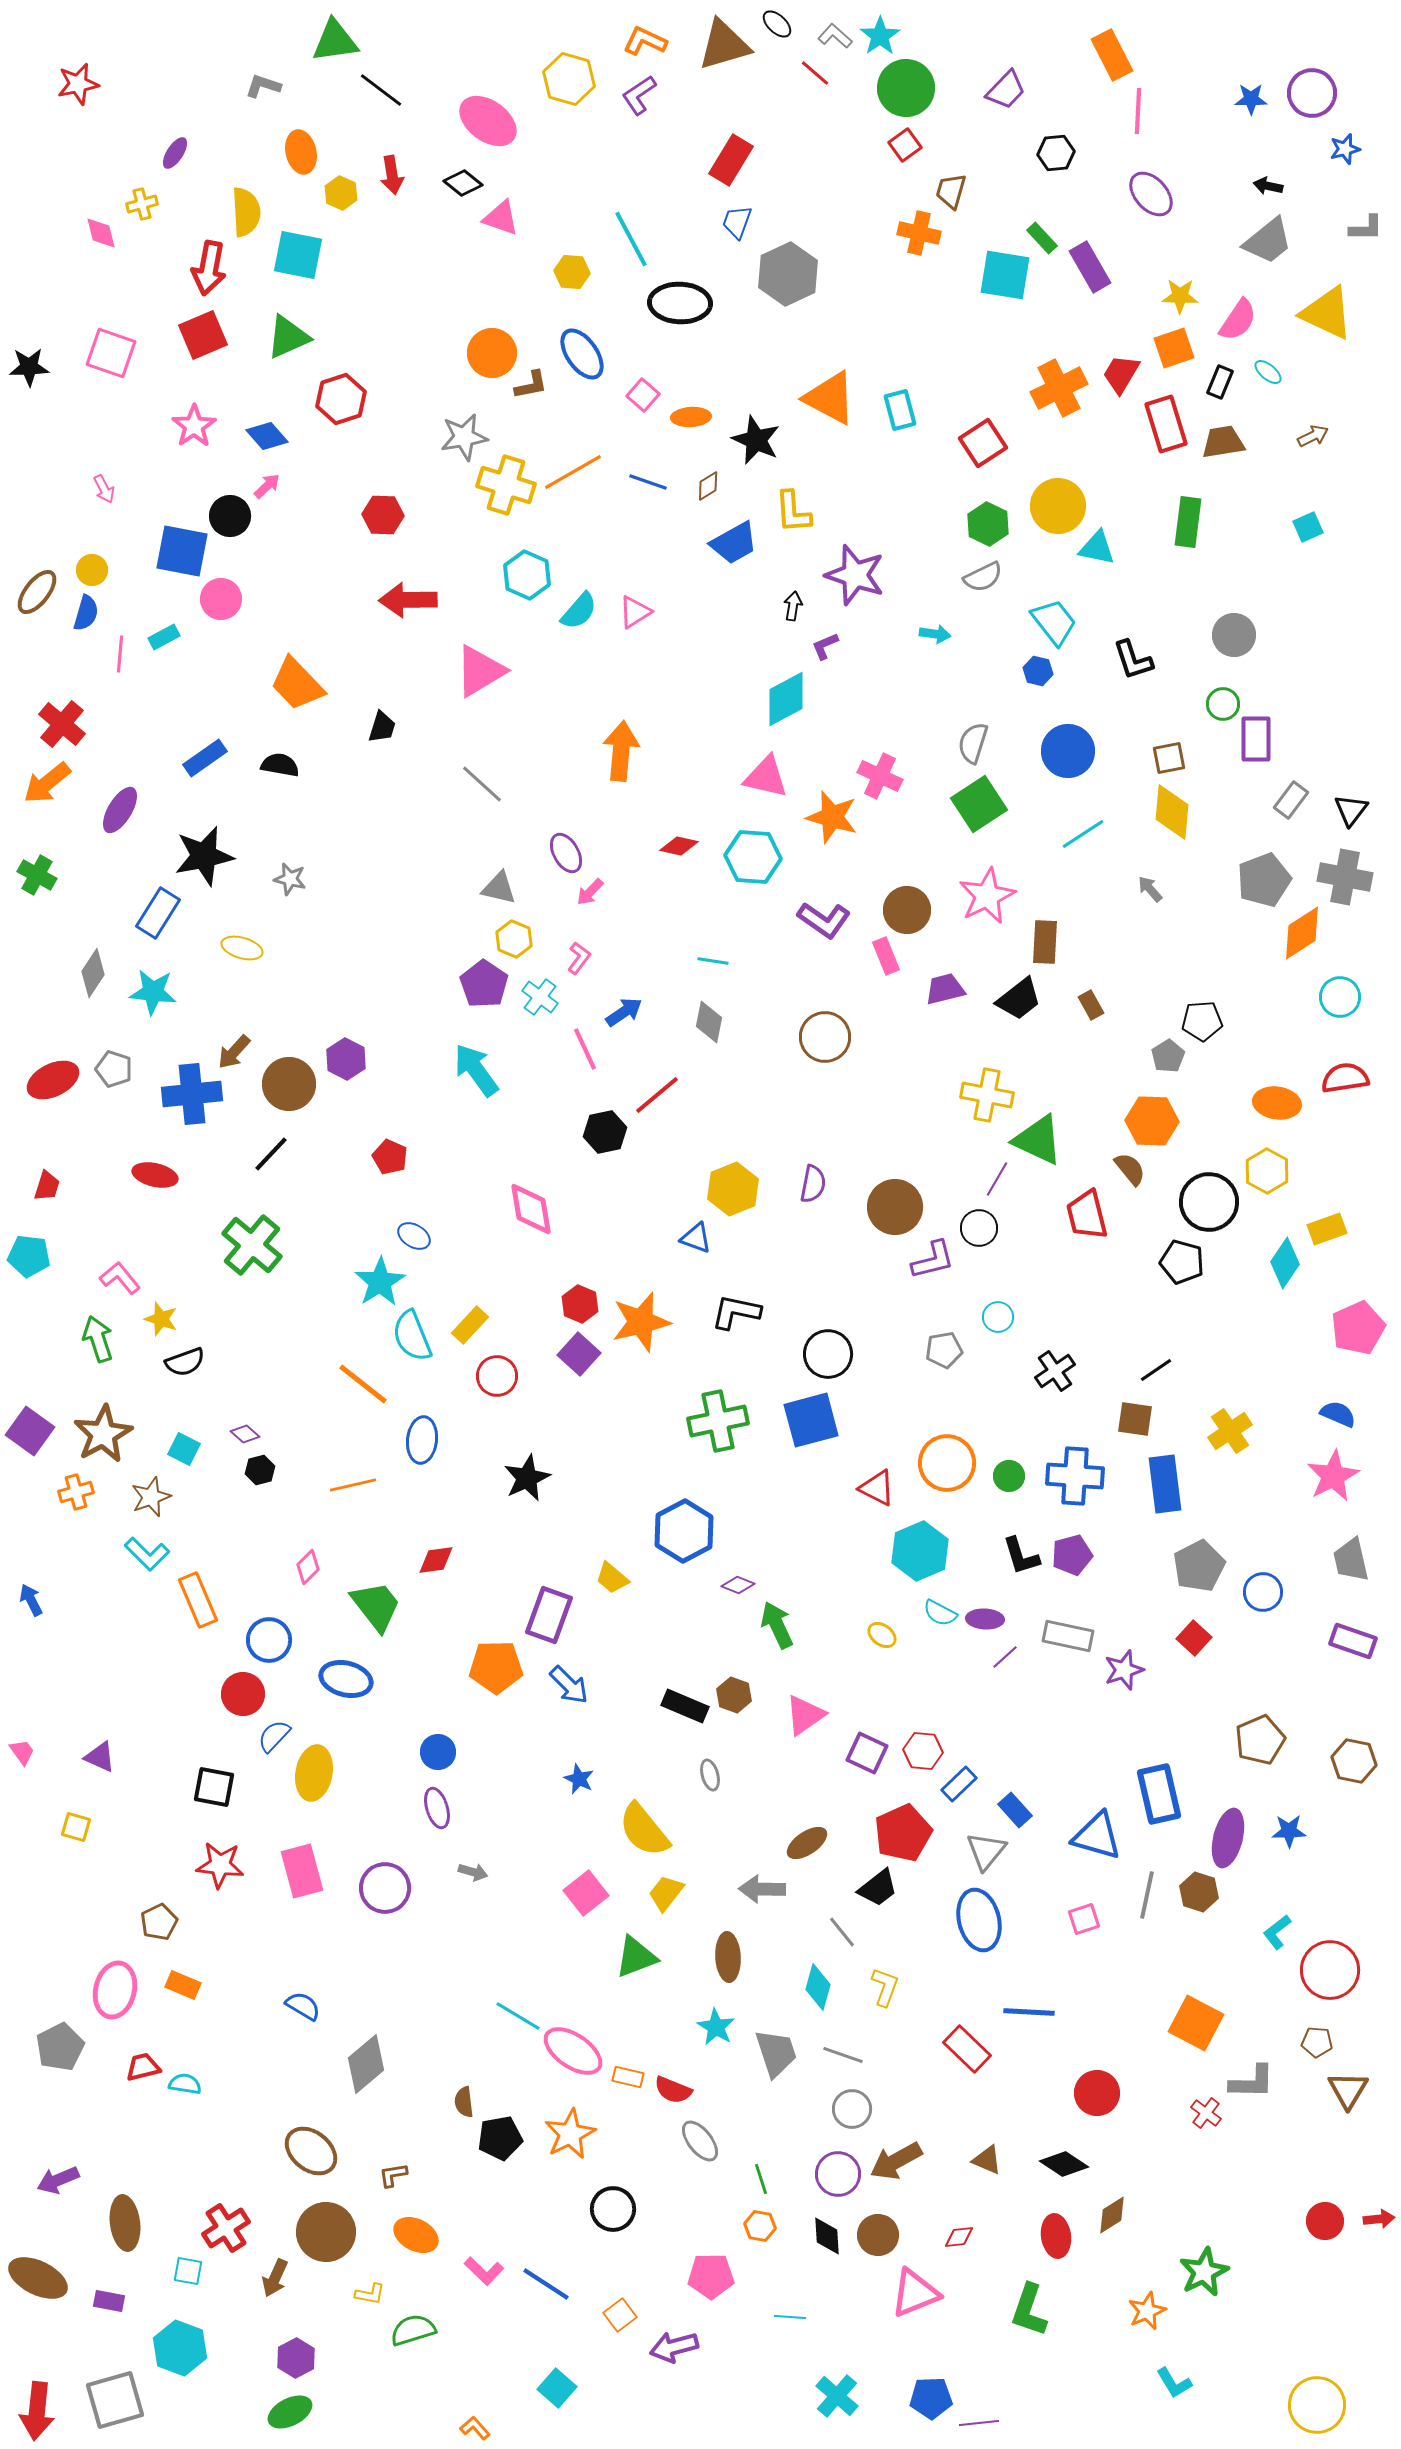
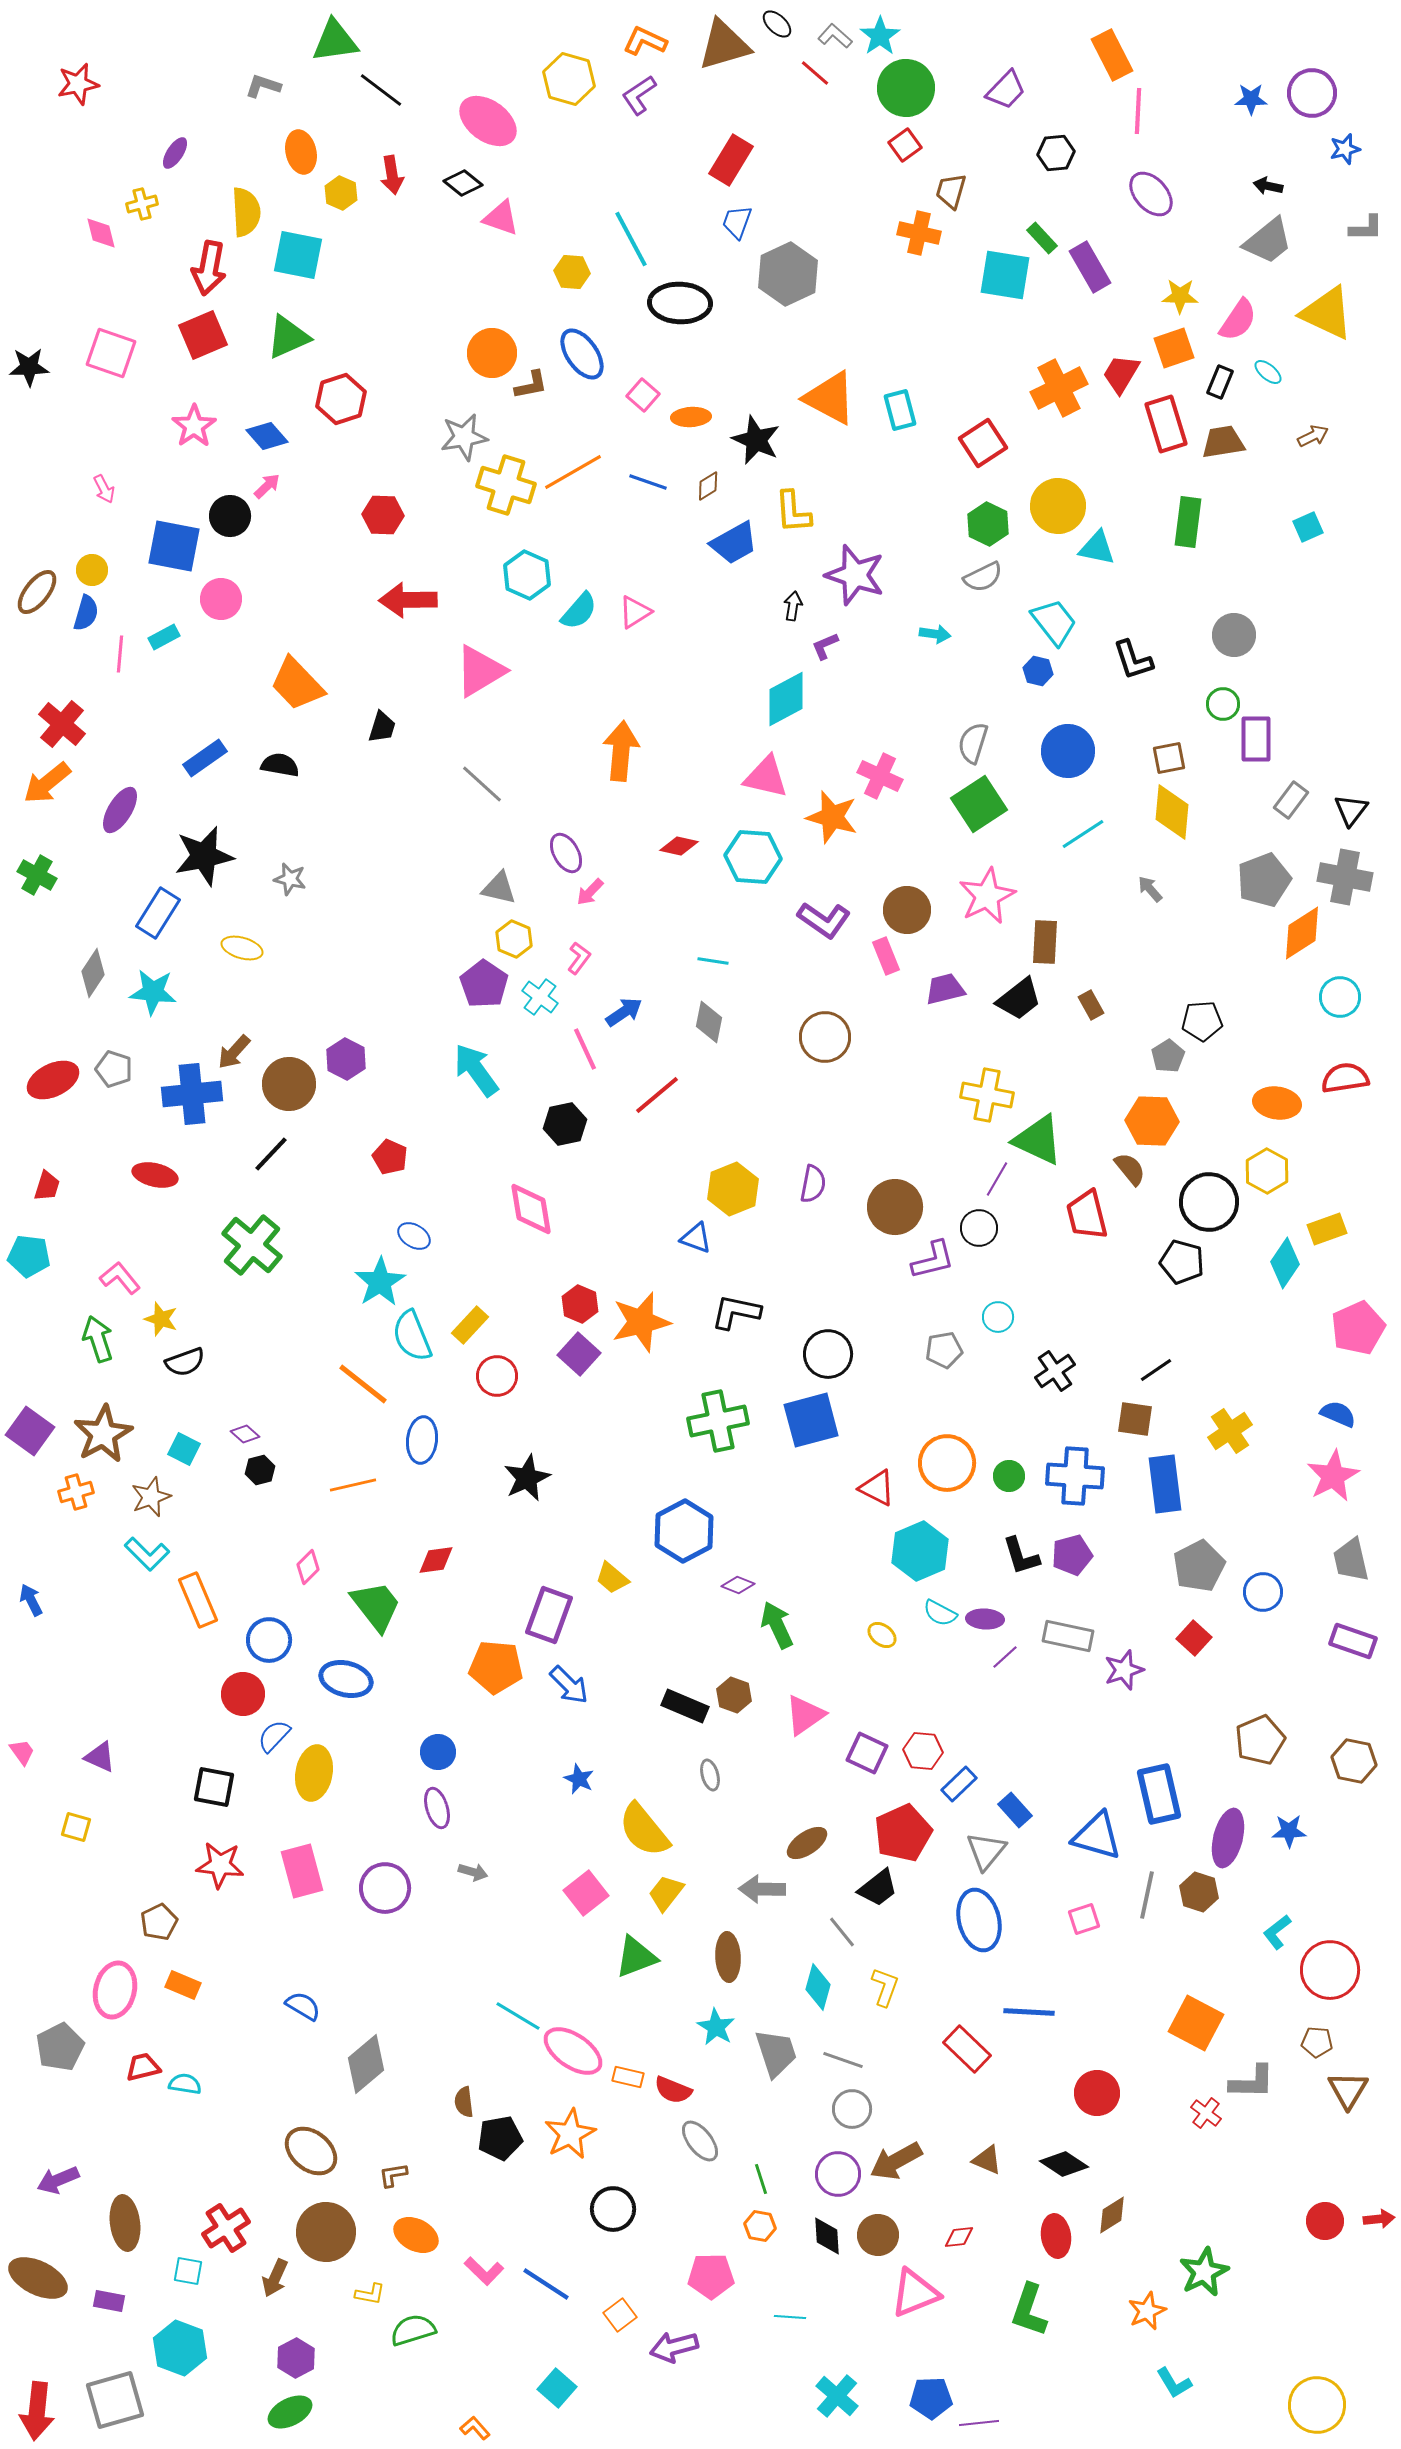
blue square at (182, 551): moved 8 px left, 5 px up
black hexagon at (605, 1132): moved 40 px left, 8 px up
orange pentagon at (496, 1667): rotated 6 degrees clockwise
gray line at (843, 2055): moved 5 px down
